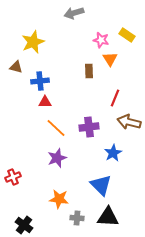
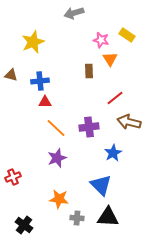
brown triangle: moved 5 px left, 8 px down
red line: rotated 30 degrees clockwise
